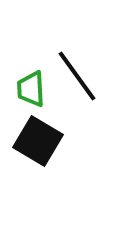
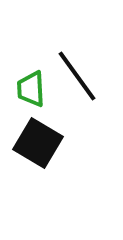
black square: moved 2 px down
